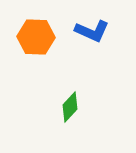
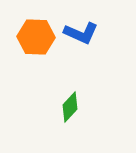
blue L-shape: moved 11 px left, 2 px down
